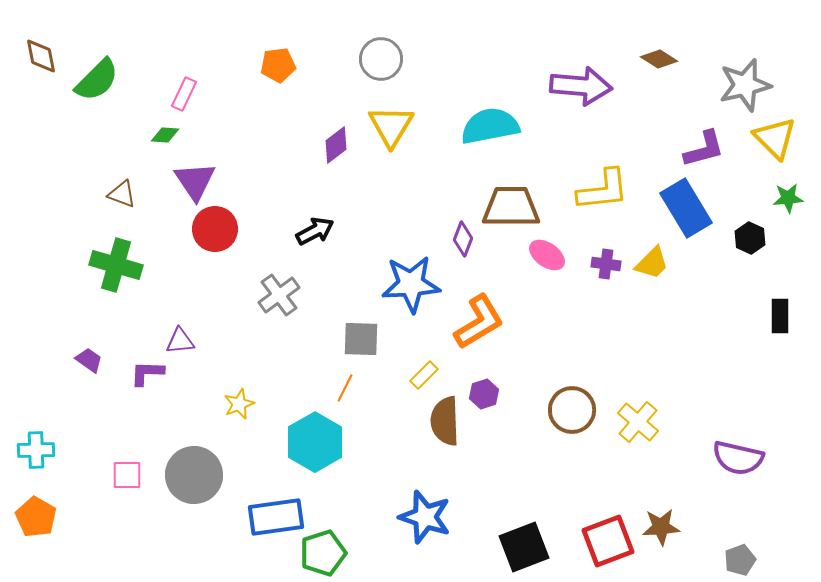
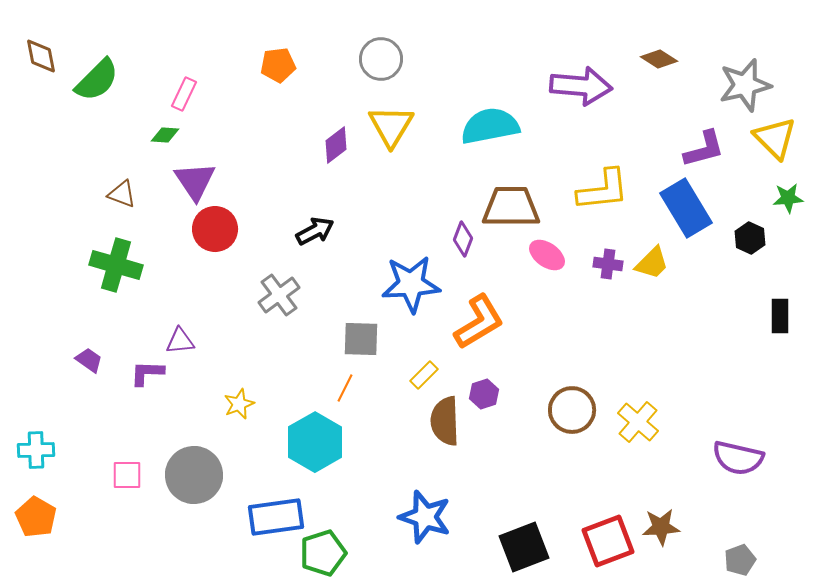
purple cross at (606, 264): moved 2 px right
